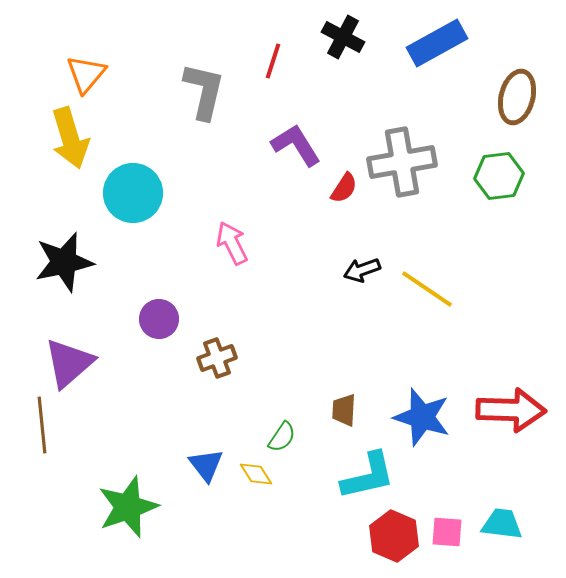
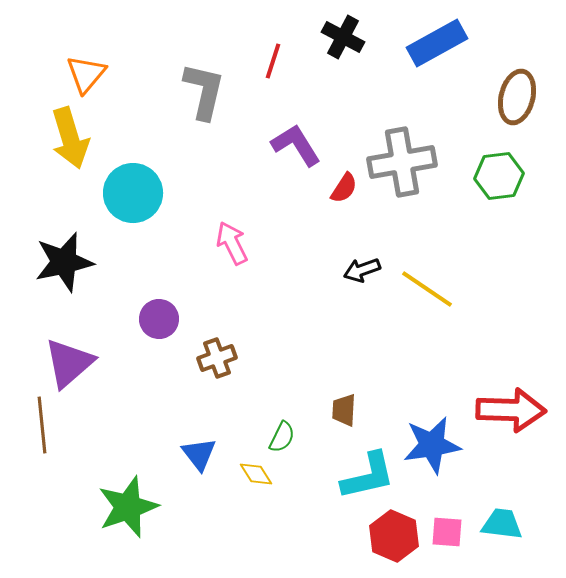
blue star: moved 10 px right, 28 px down; rotated 26 degrees counterclockwise
green semicircle: rotated 8 degrees counterclockwise
blue triangle: moved 7 px left, 11 px up
